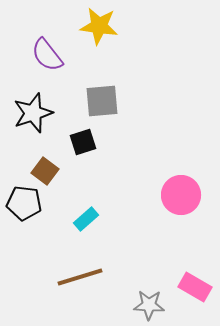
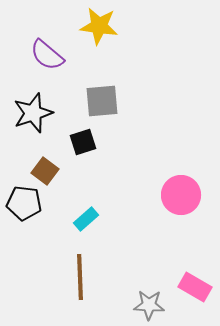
purple semicircle: rotated 12 degrees counterclockwise
brown line: rotated 75 degrees counterclockwise
